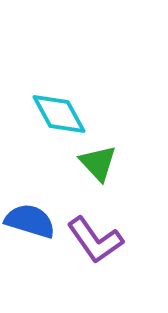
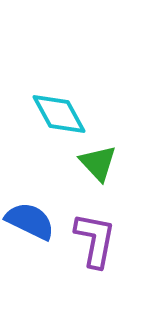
blue semicircle: rotated 9 degrees clockwise
purple L-shape: rotated 134 degrees counterclockwise
